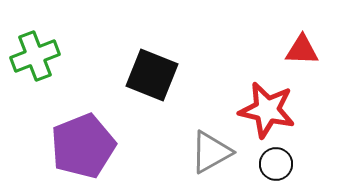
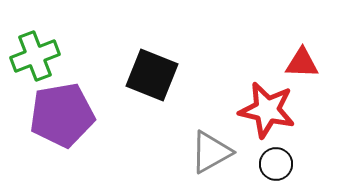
red triangle: moved 13 px down
purple pentagon: moved 21 px left, 31 px up; rotated 12 degrees clockwise
